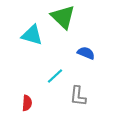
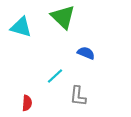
cyan triangle: moved 11 px left, 8 px up
